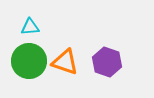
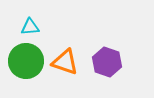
green circle: moved 3 px left
